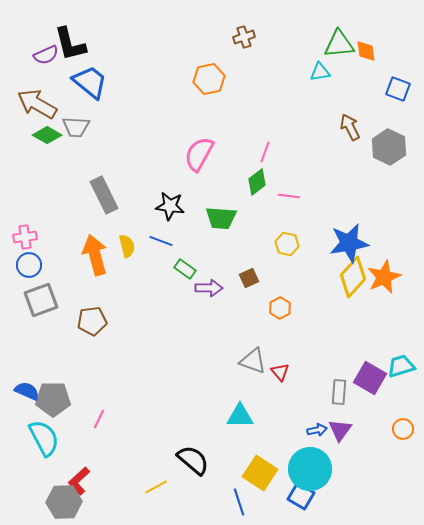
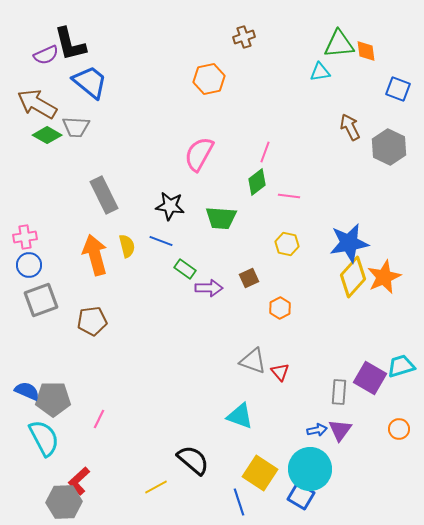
cyan triangle at (240, 416): rotated 20 degrees clockwise
orange circle at (403, 429): moved 4 px left
